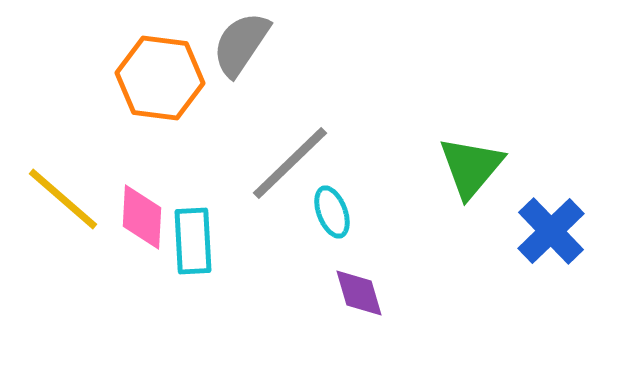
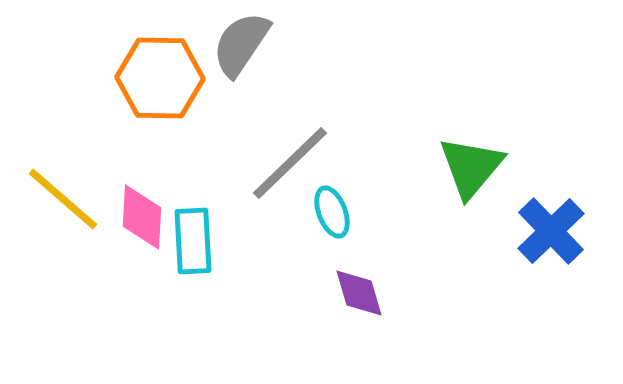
orange hexagon: rotated 6 degrees counterclockwise
